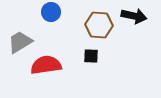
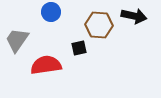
gray trapezoid: moved 3 px left, 2 px up; rotated 24 degrees counterclockwise
black square: moved 12 px left, 8 px up; rotated 14 degrees counterclockwise
